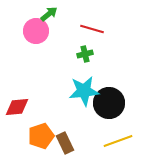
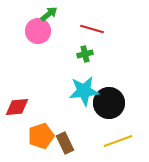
pink circle: moved 2 px right
